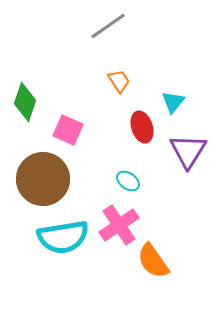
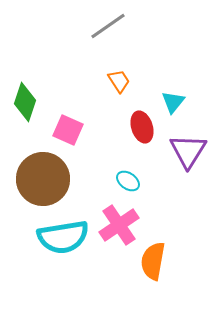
orange semicircle: rotated 45 degrees clockwise
